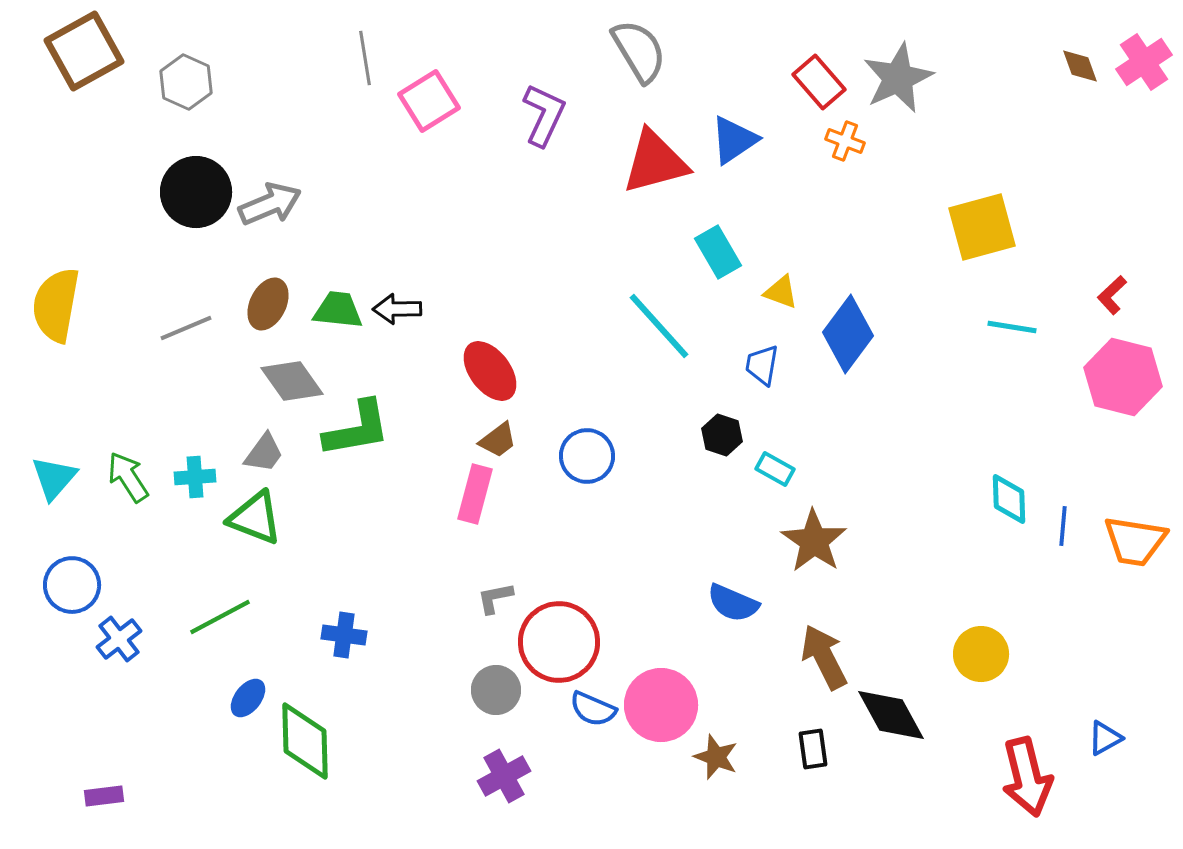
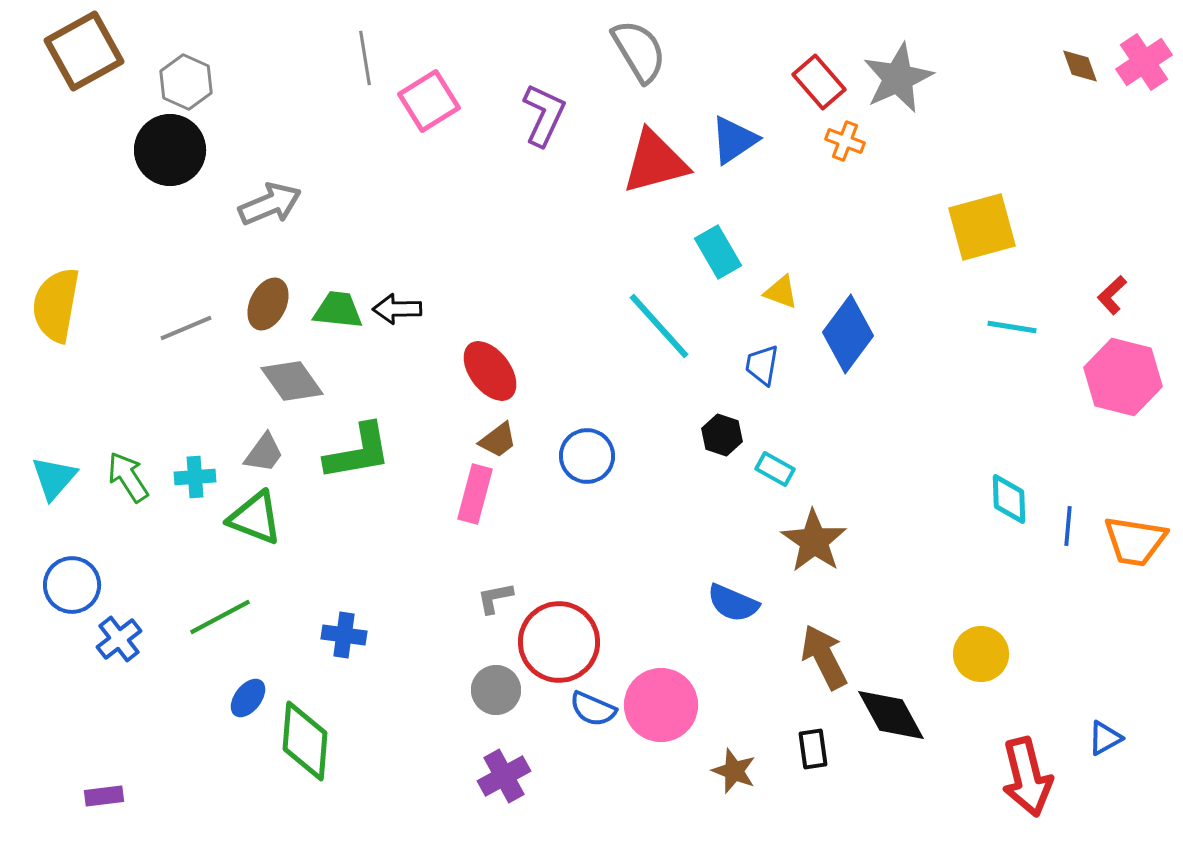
black circle at (196, 192): moved 26 px left, 42 px up
green L-shape at (357, 429): moved 1 px right, 23 px down
blue line at (1063, 526): moved 5 px right
green diamond at (305, 741): rotated 6 degrees clockwise
brown star at (716, 757): moved 18 px right, 14 px down
